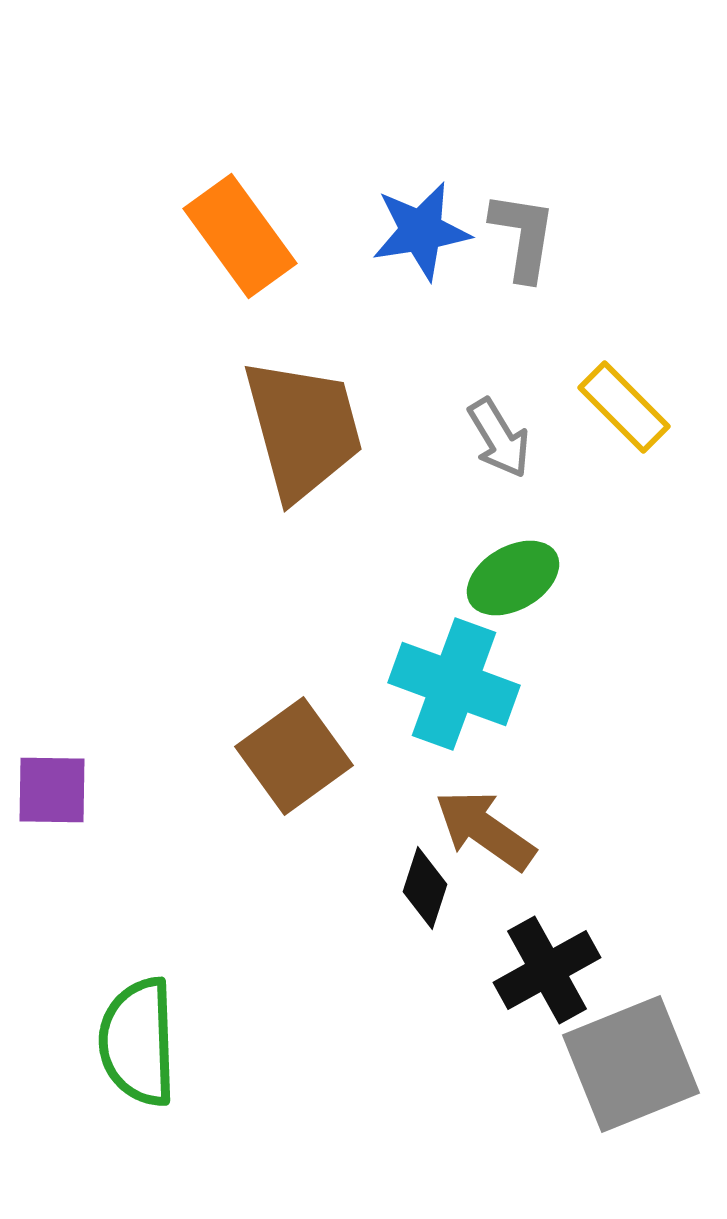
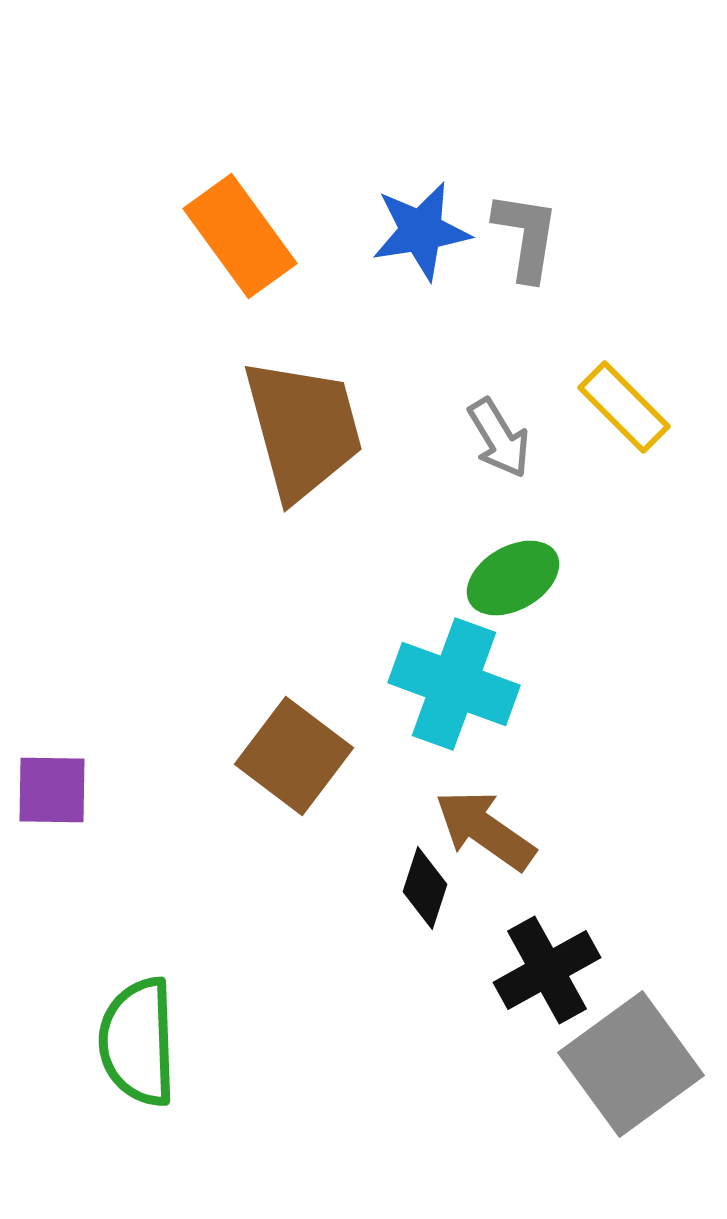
gray L-shape: moved 3 px right
brown square: rotated 17 degrees counterclockwise
gray square: rotated 14 degrees counterclockwise
